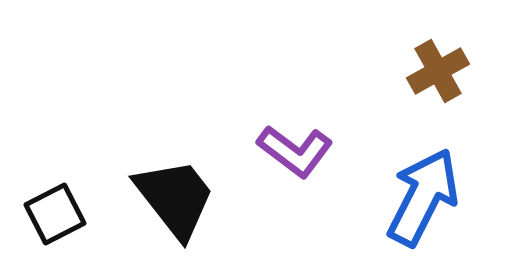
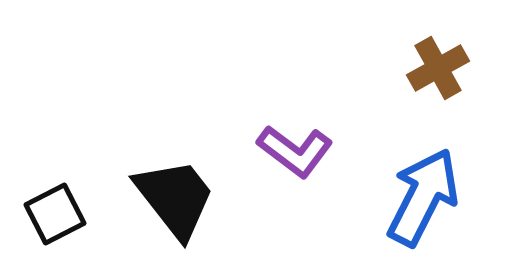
brown cross: moved 3 px up
